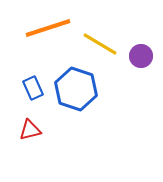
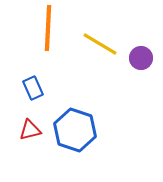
orange line: rotated 69 degrees counterclockwise
purple circle: moved 2 px down
blue hexagon: moved 1 px left, 41 px down
